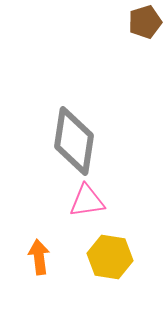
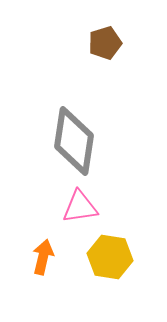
brown pentagon: moved 40 px left, 21 px down
pink triangle: moved 7 px left, 6 px down
orange arrow: moved 4 px right; rotated 20 degrees clockwise
